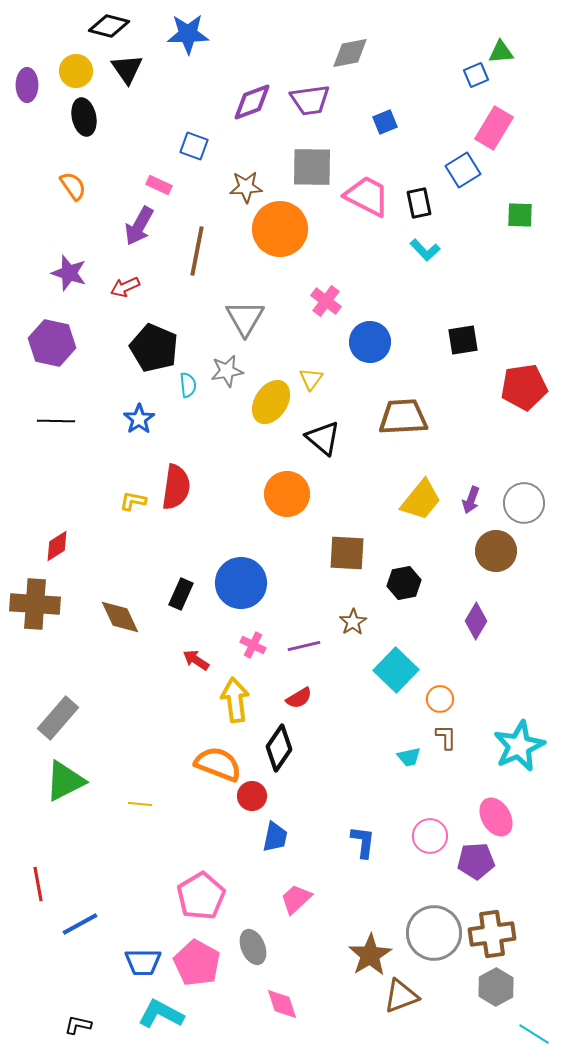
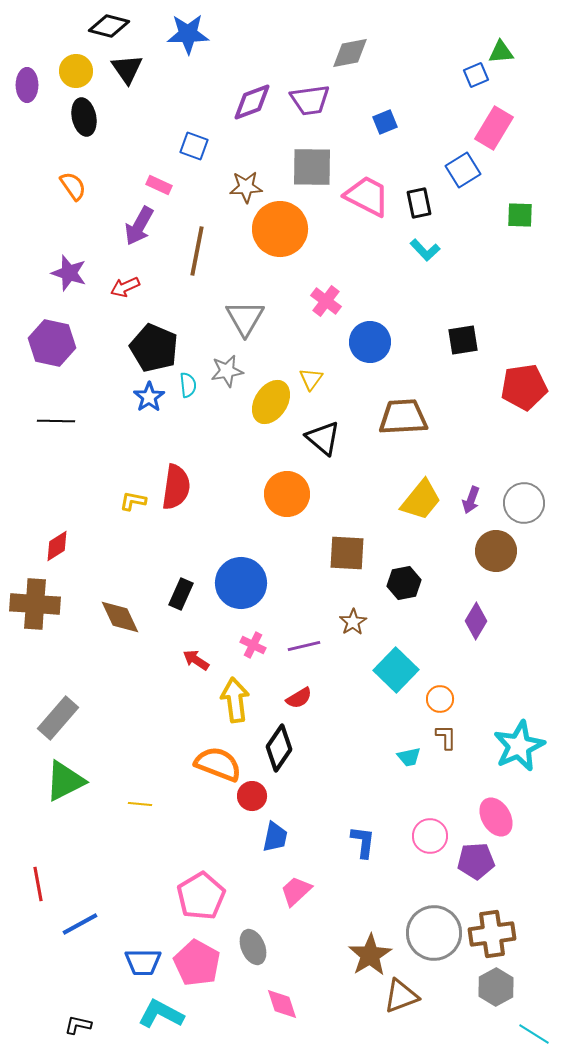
blue star at (139, 419): moved 10 px right, 22 px up
pink trapezoid at (296, 899): moved 8 px up
